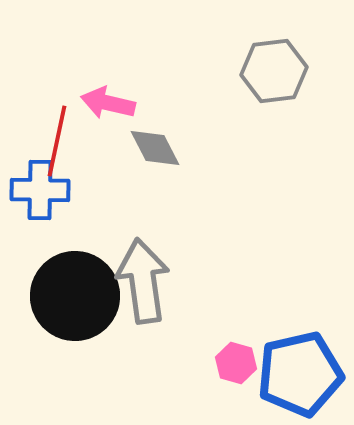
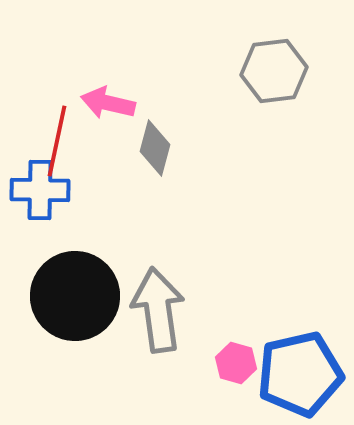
gray diamond: rotated 42 degrees clockwise
gray arrow: moved 15 px right, 29 px down
